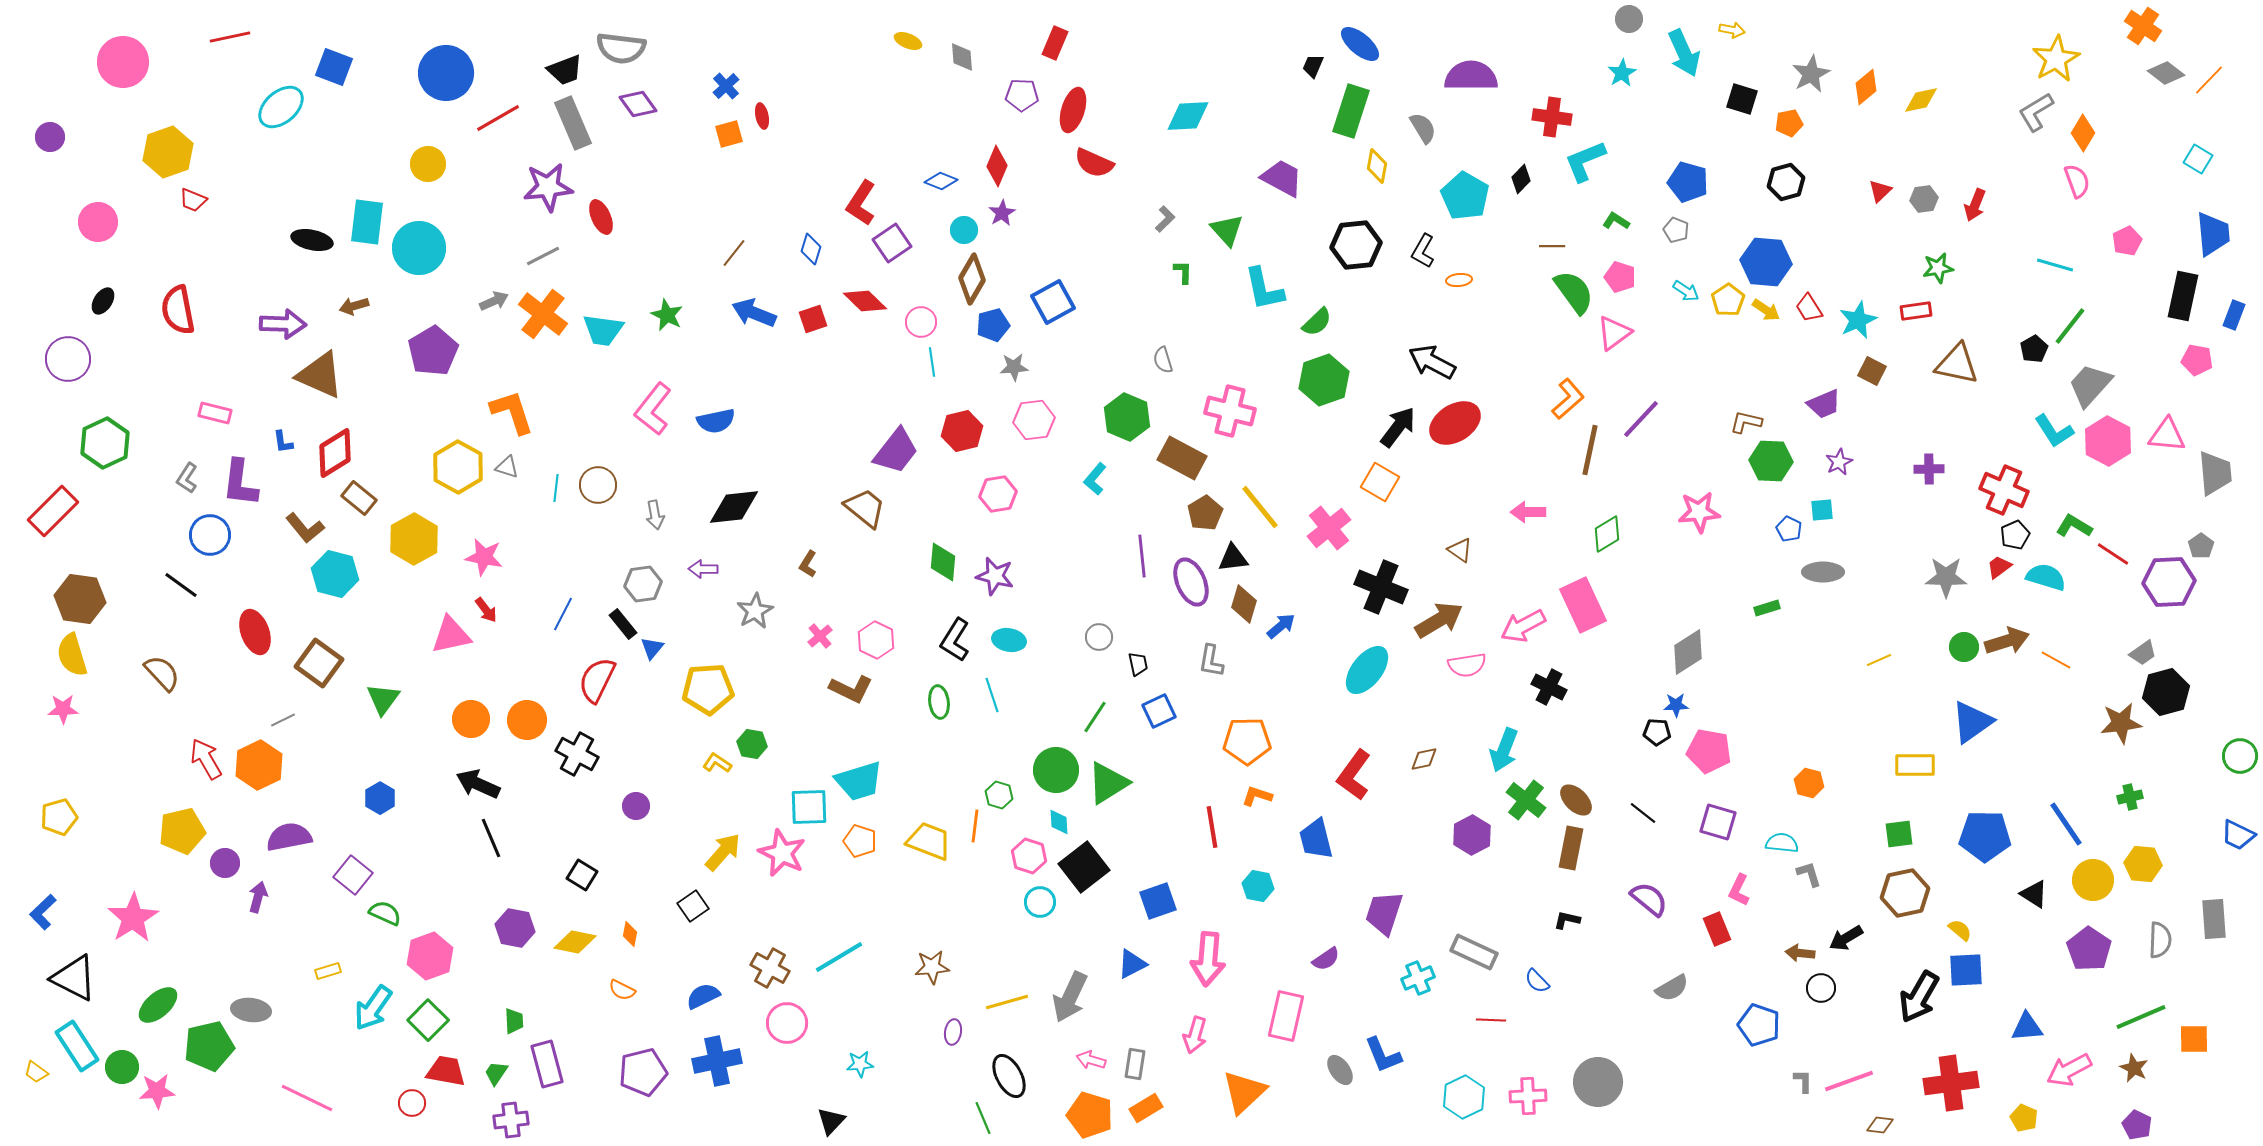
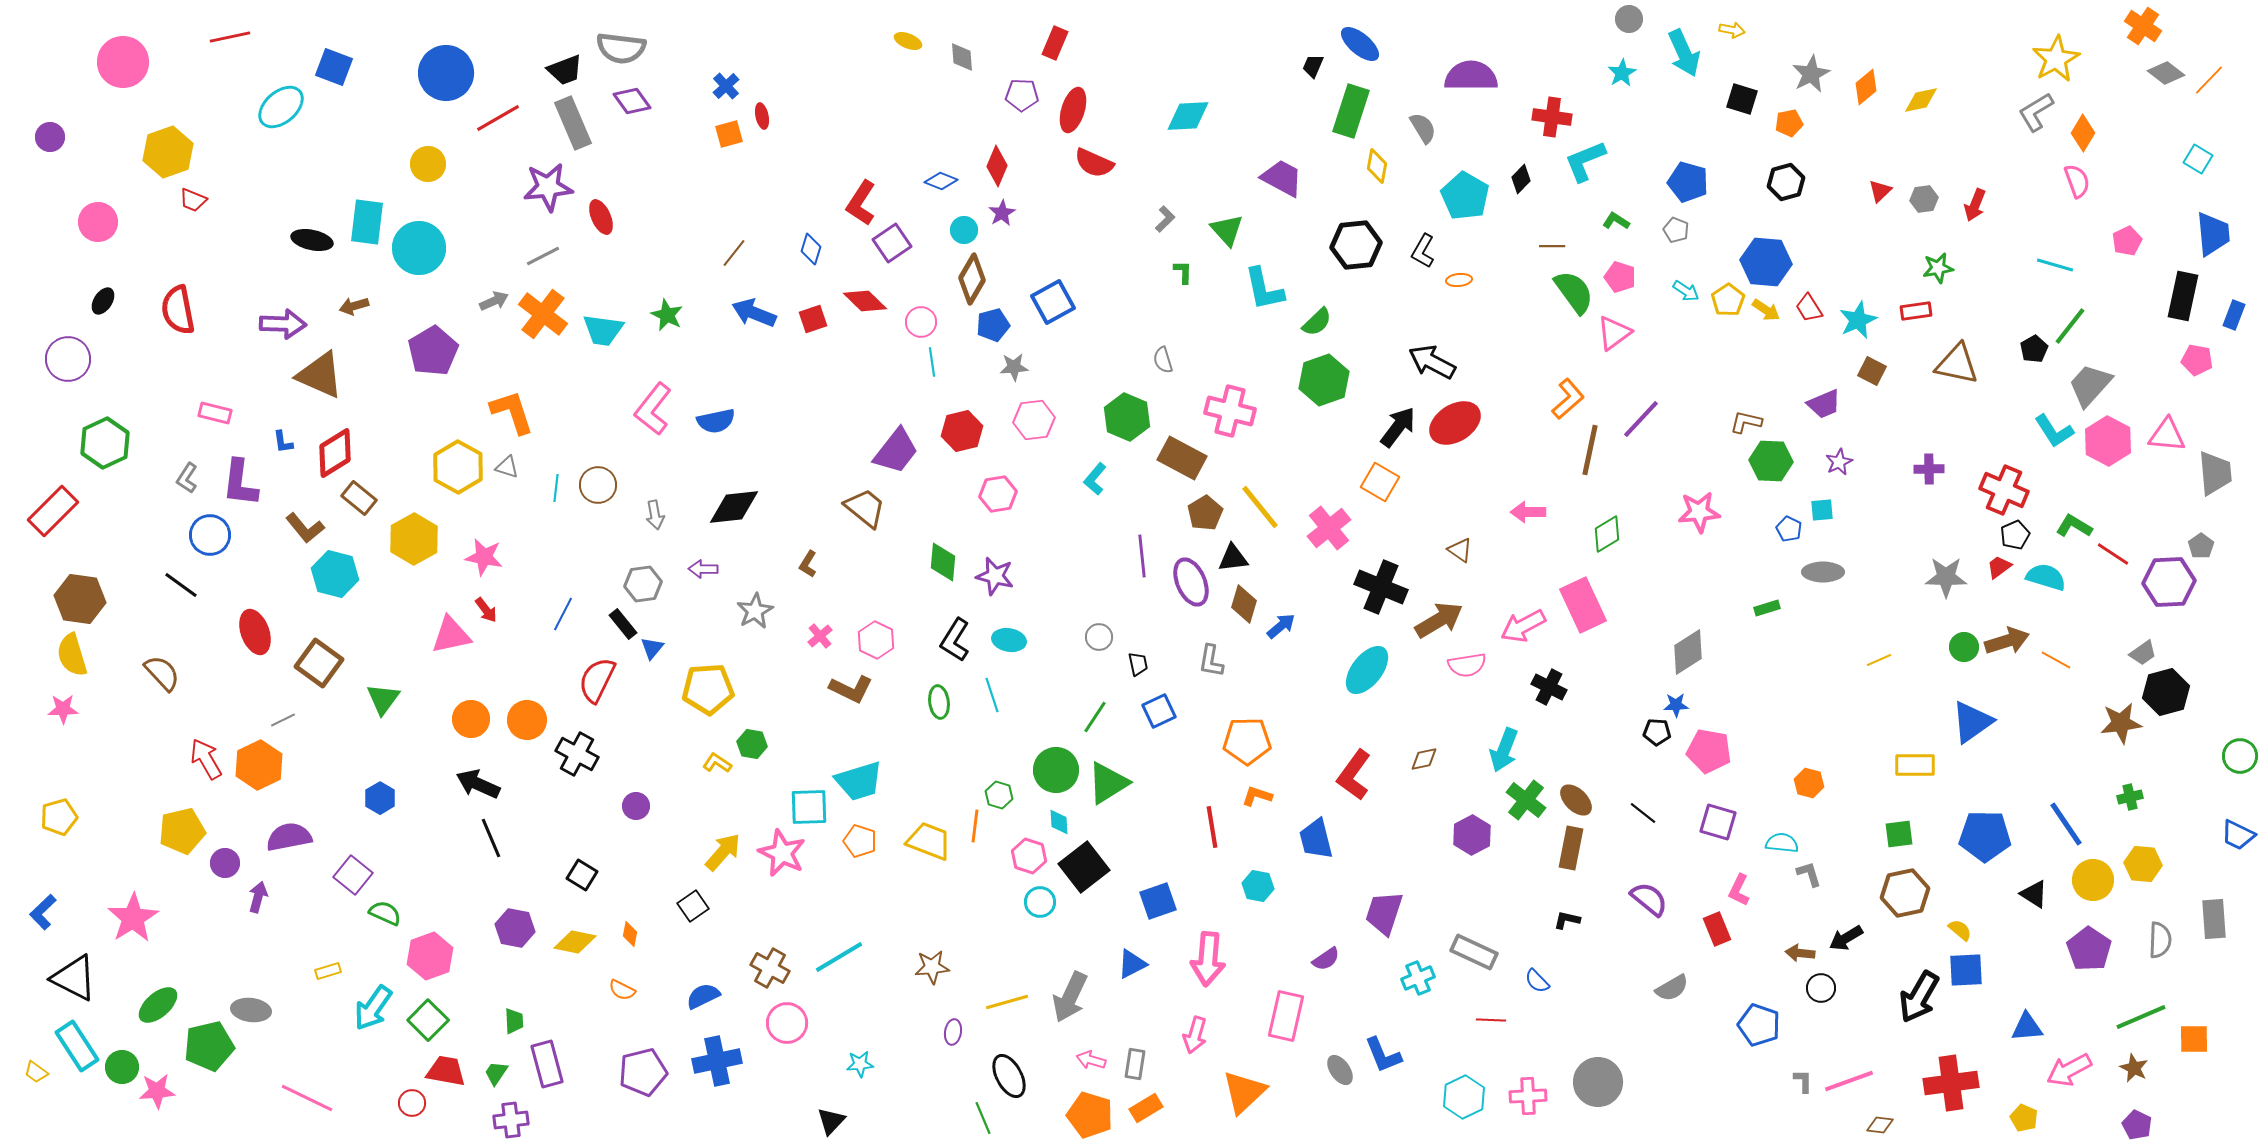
purple diamond at (638, 104): moved 6 px left, 3 px up
